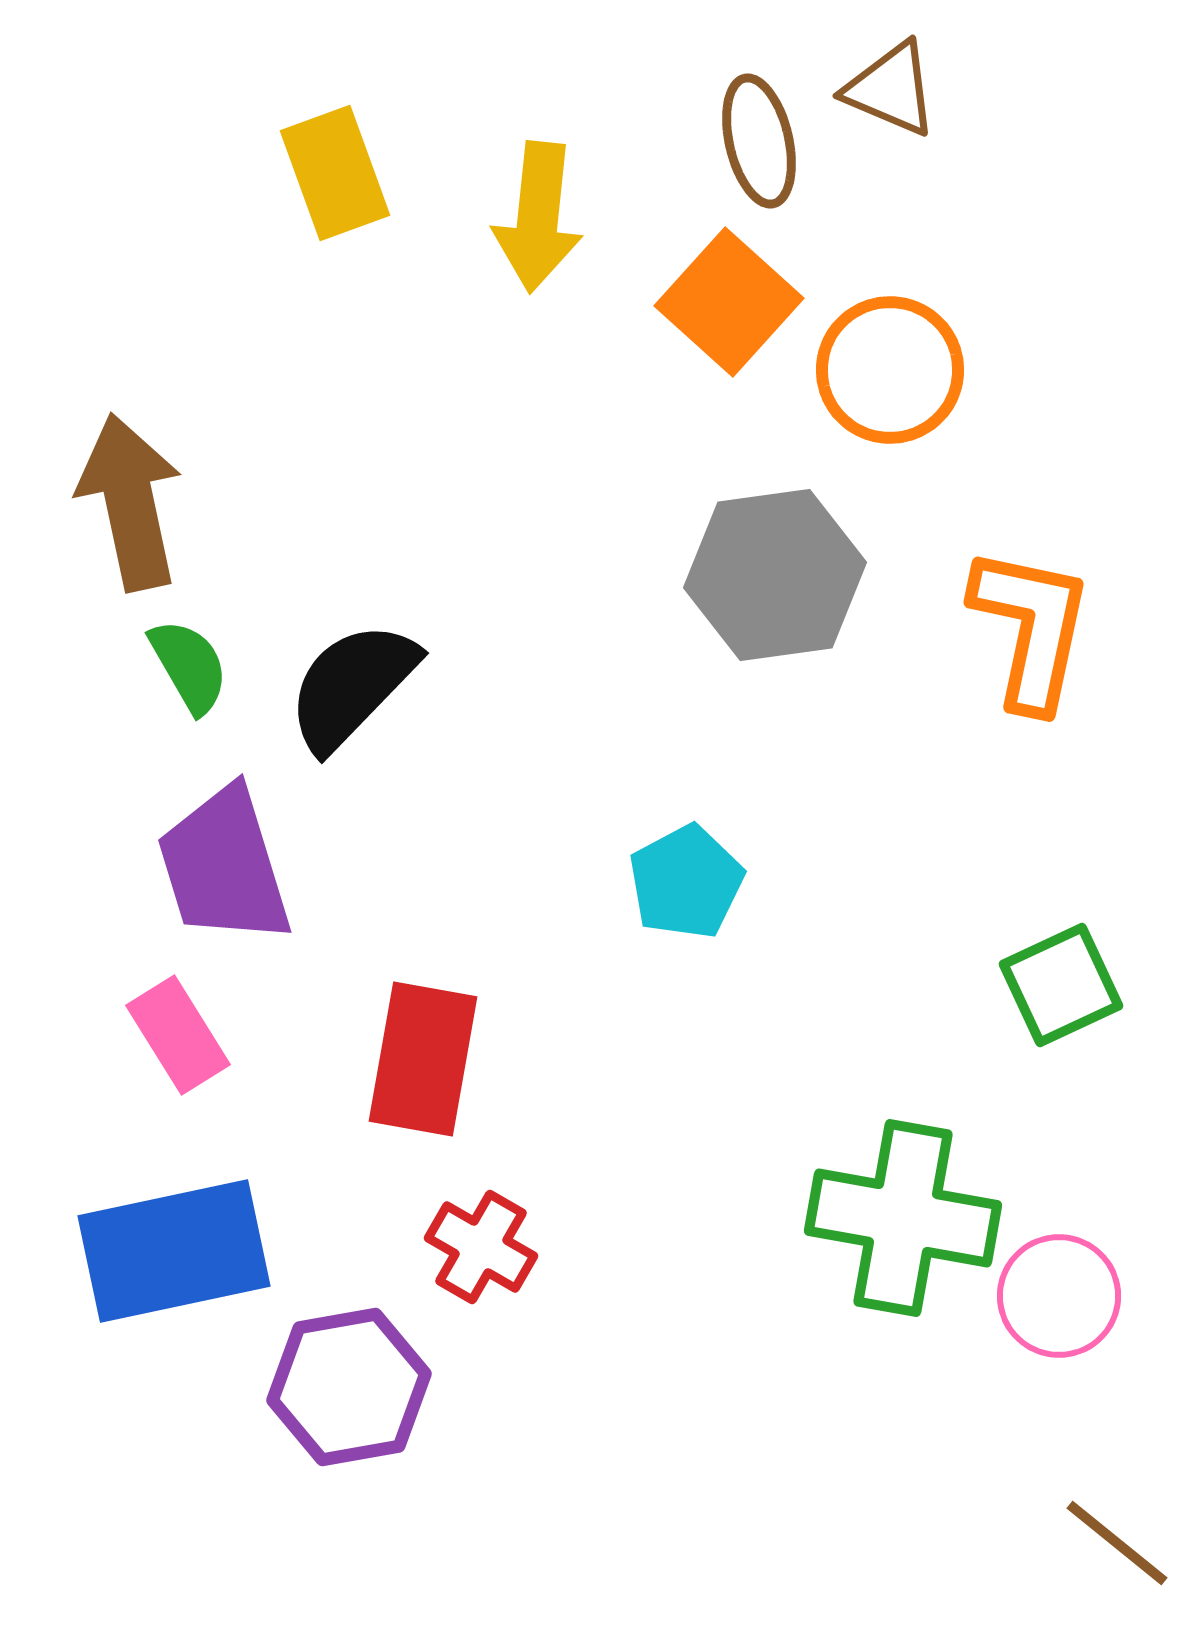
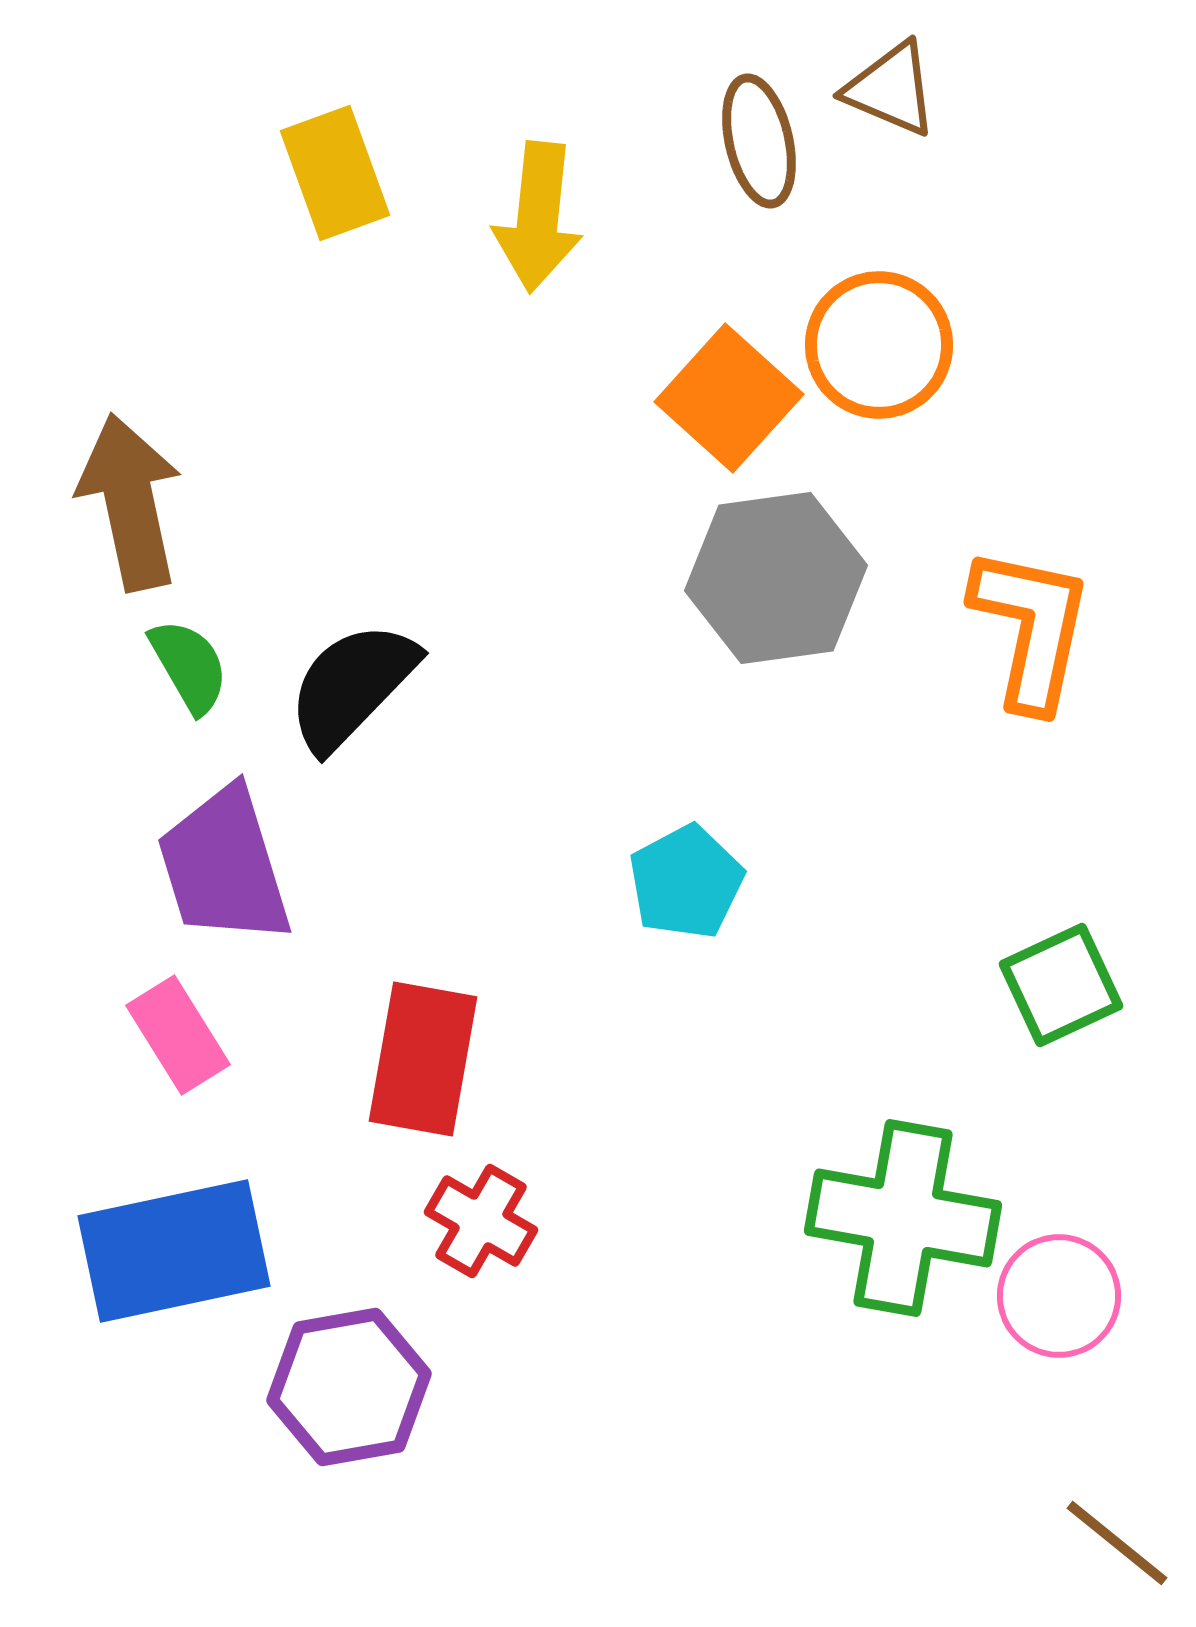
orange square: moved 96 px down
orange circle: moved 11 px left, 25 px up
gray hexagon: moved 1 px right, 3 px down
red cross: moved 26 px up
